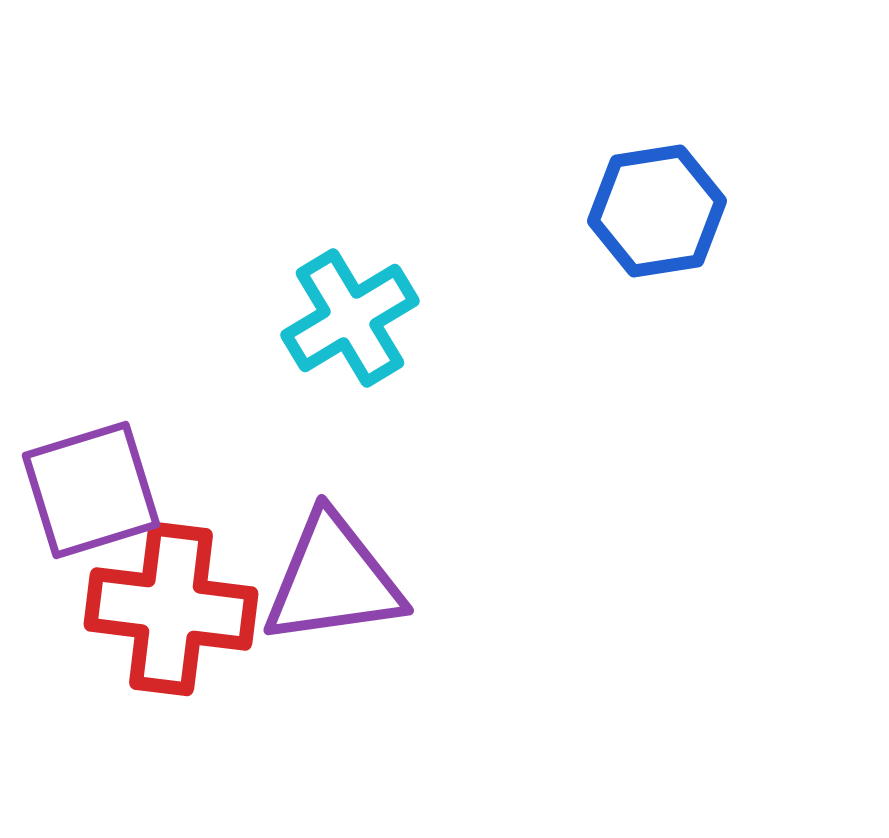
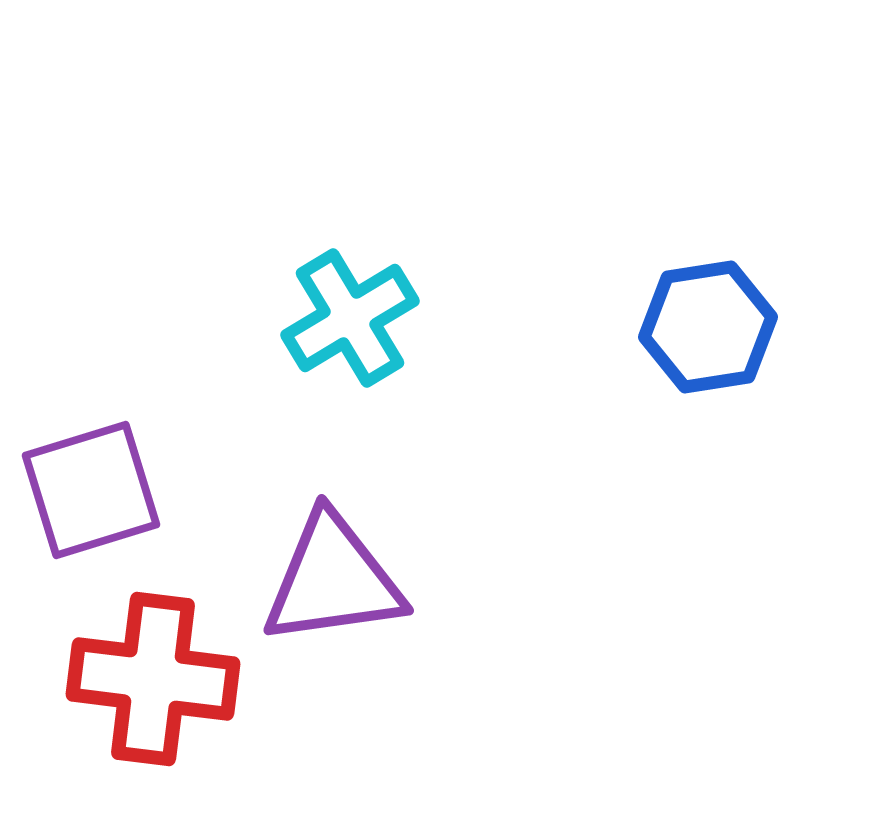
blue hexagon: moved 51 px right, 116 px down
red cross: moved 18 px left, 70 px down
